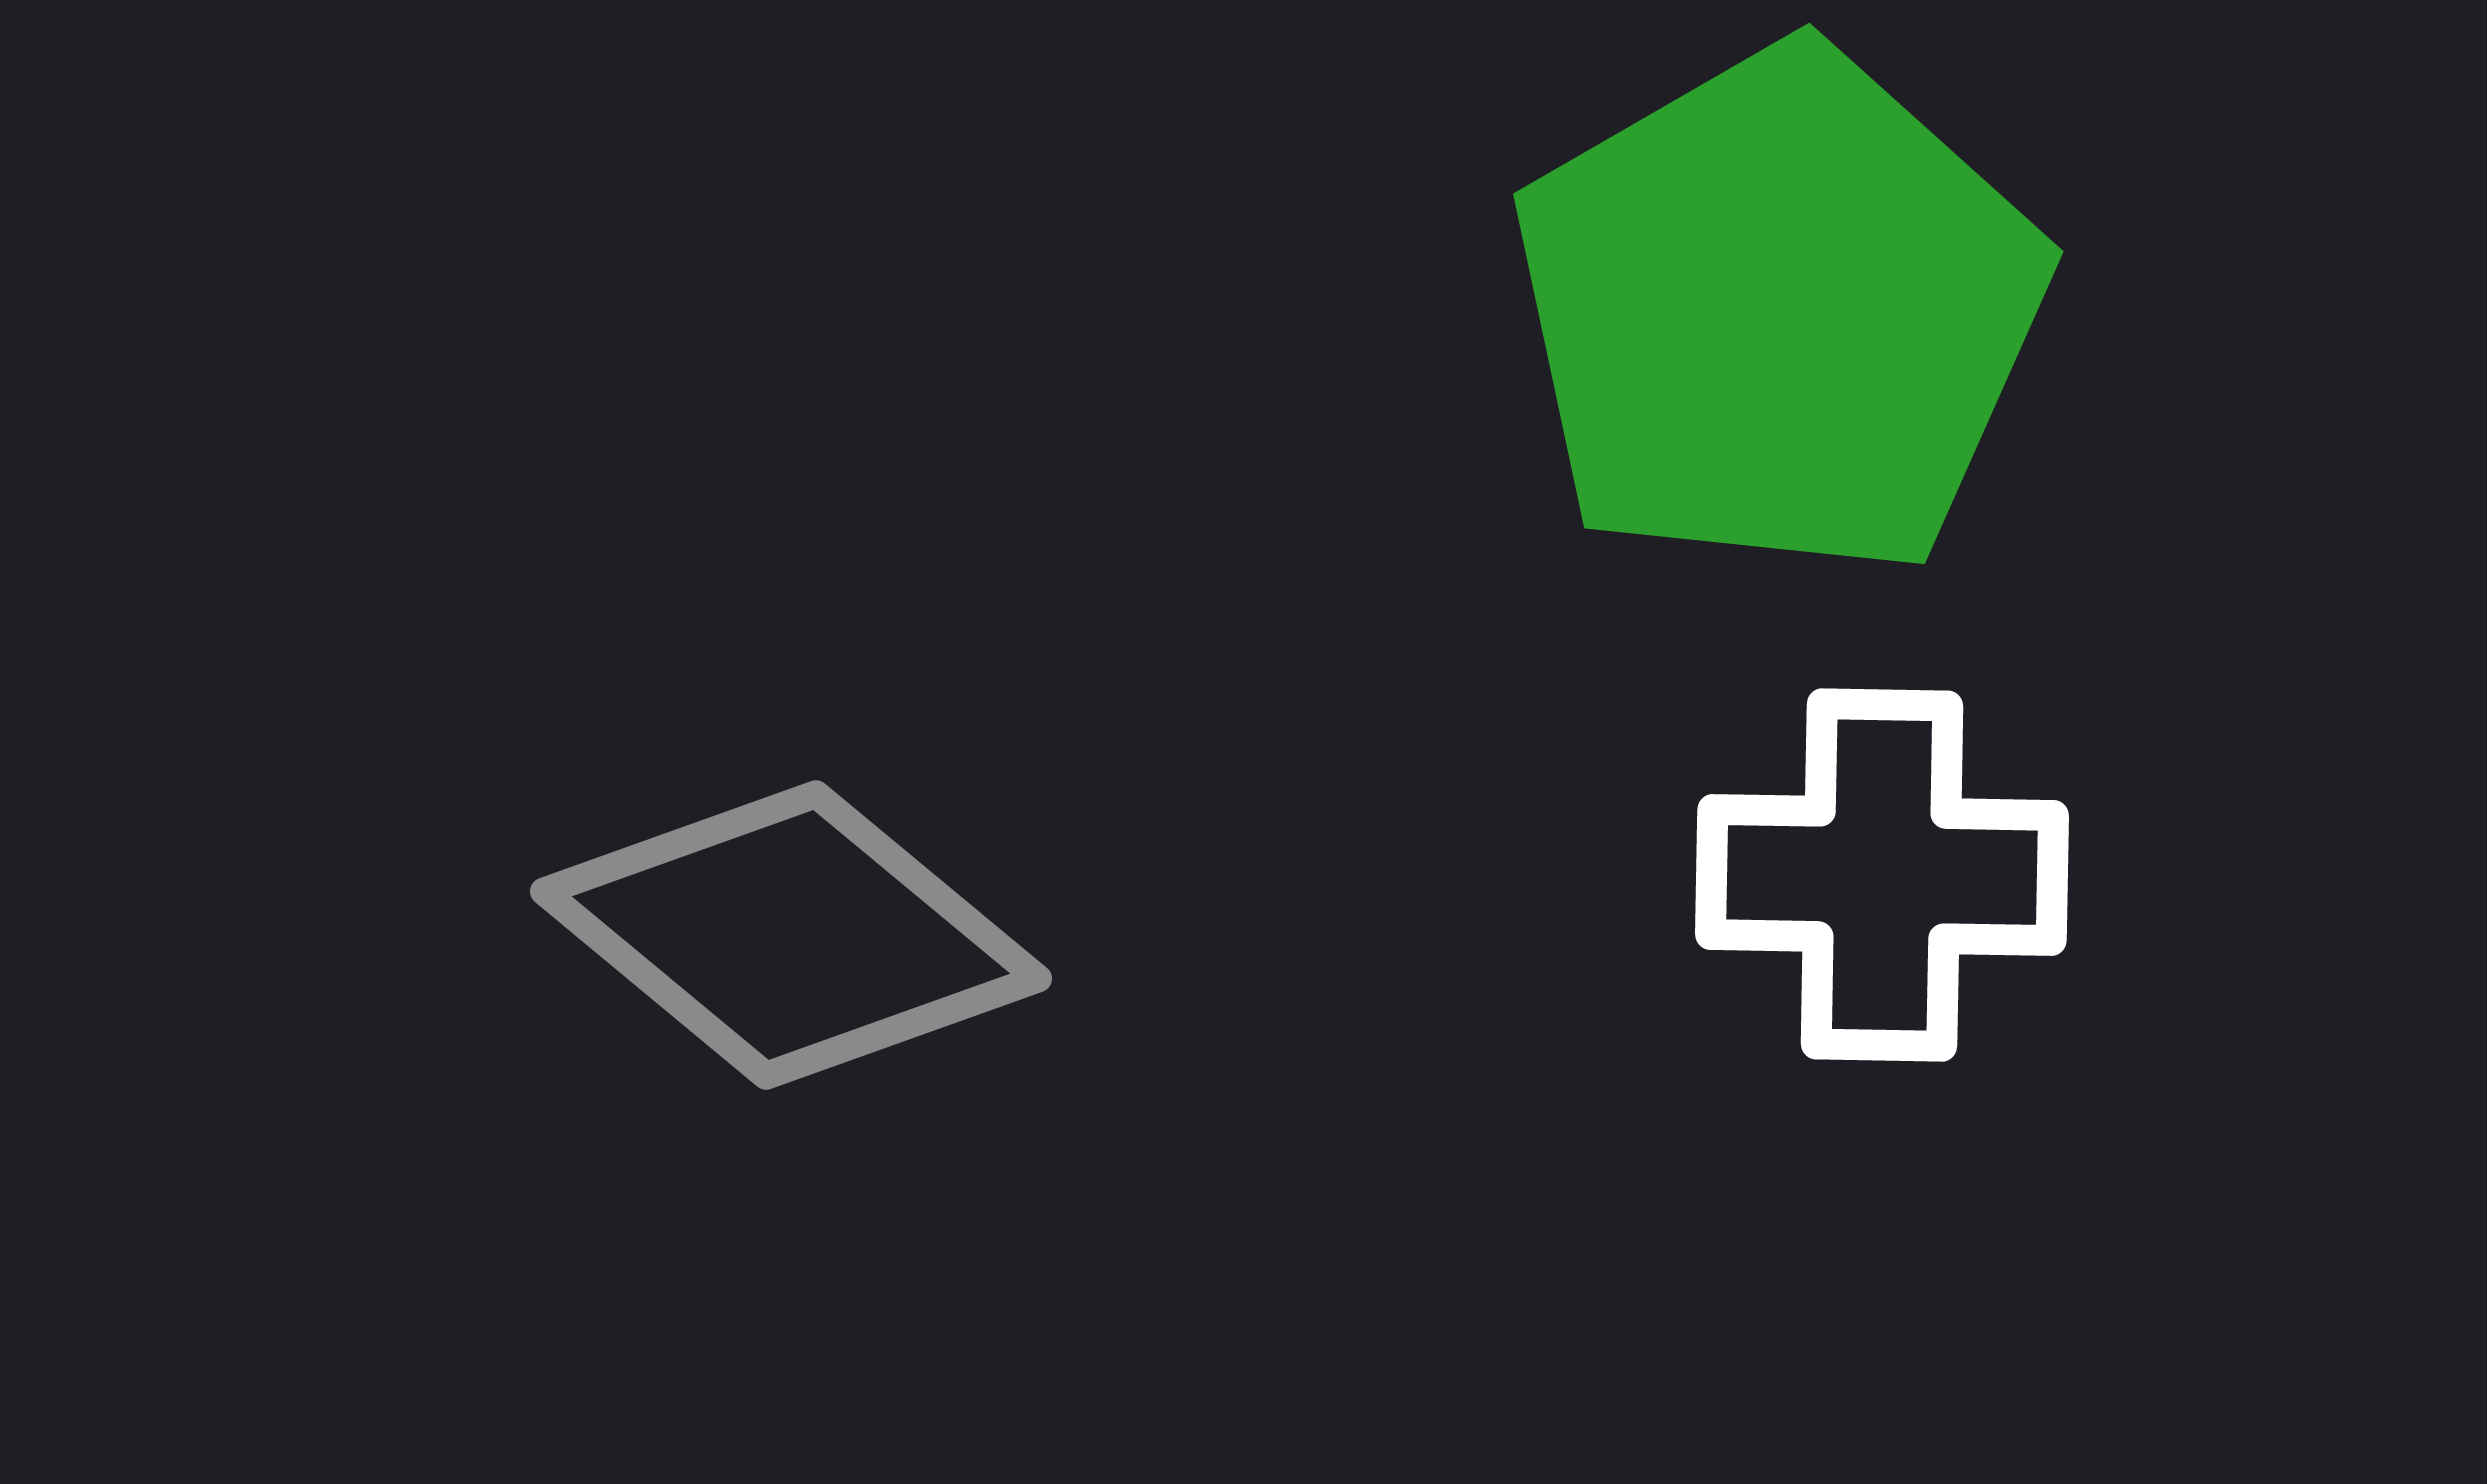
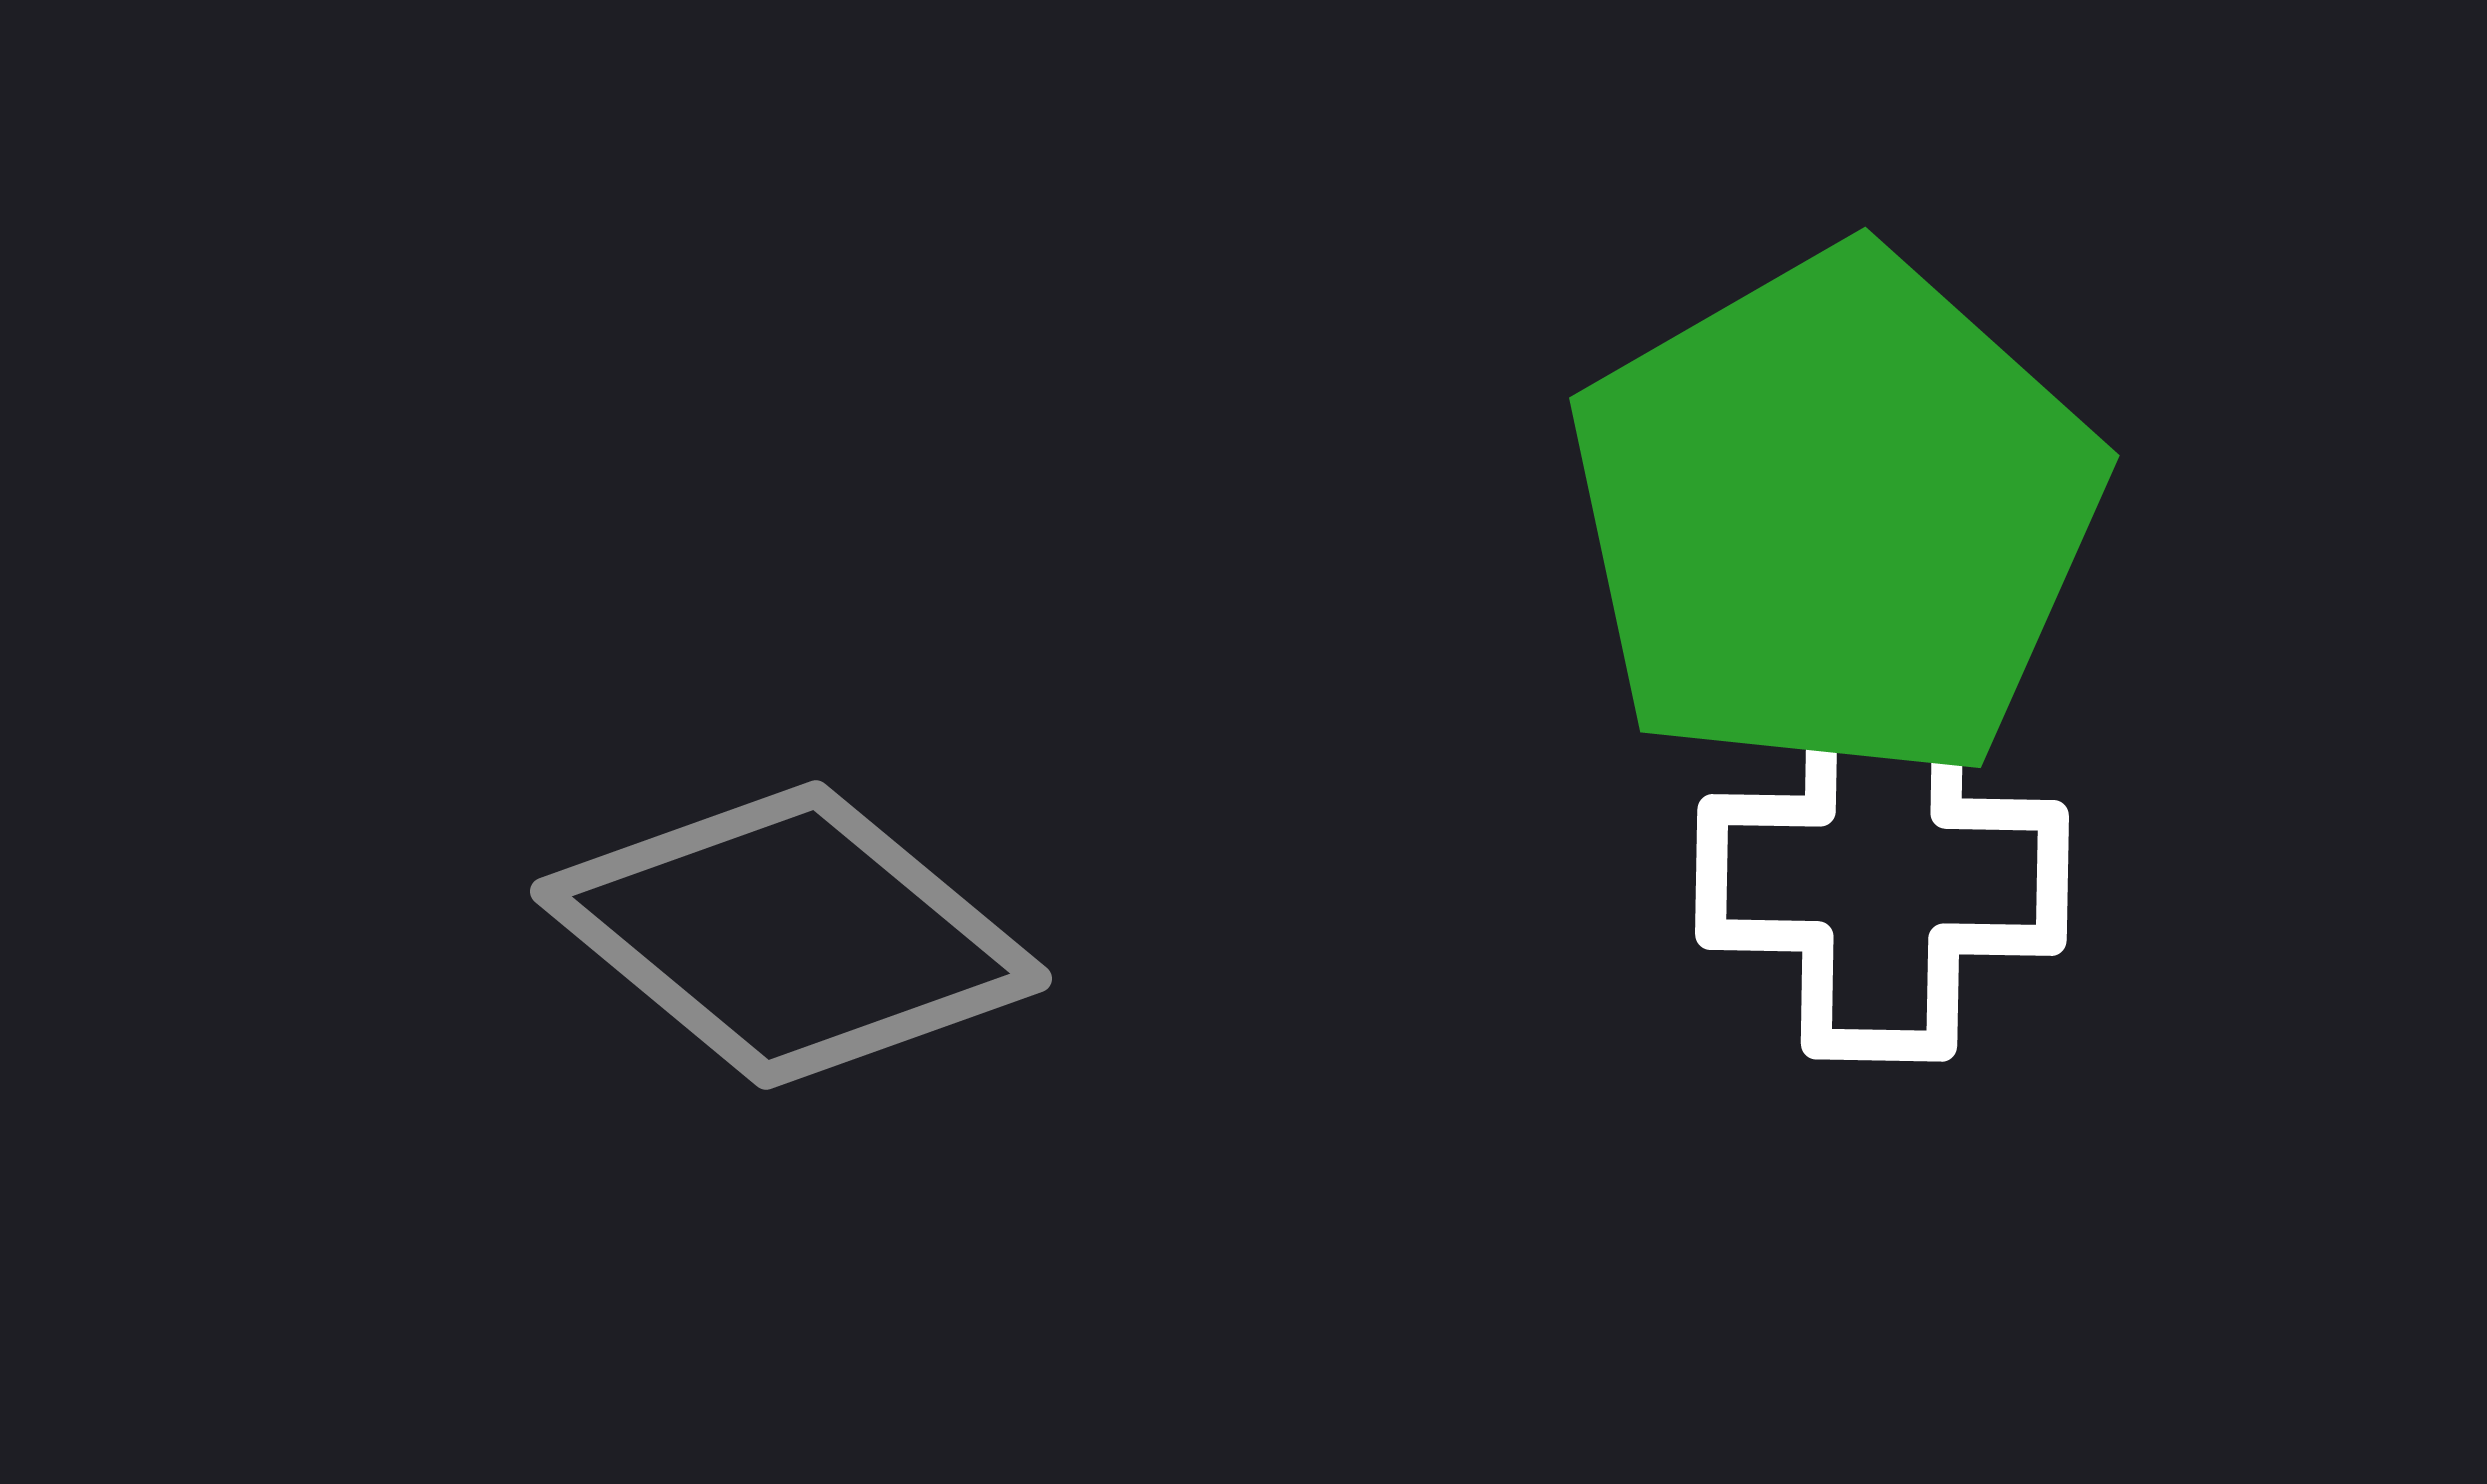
green pentagon: moved 56 px right, 204 px down
